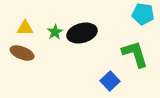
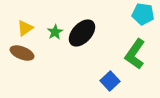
yellow triangle: rotated 36 degrees counterclockwise
black ellipse: rotated 32 degrees counterclockwise
green L-shape: rotated 128 degrees counterclockwise
